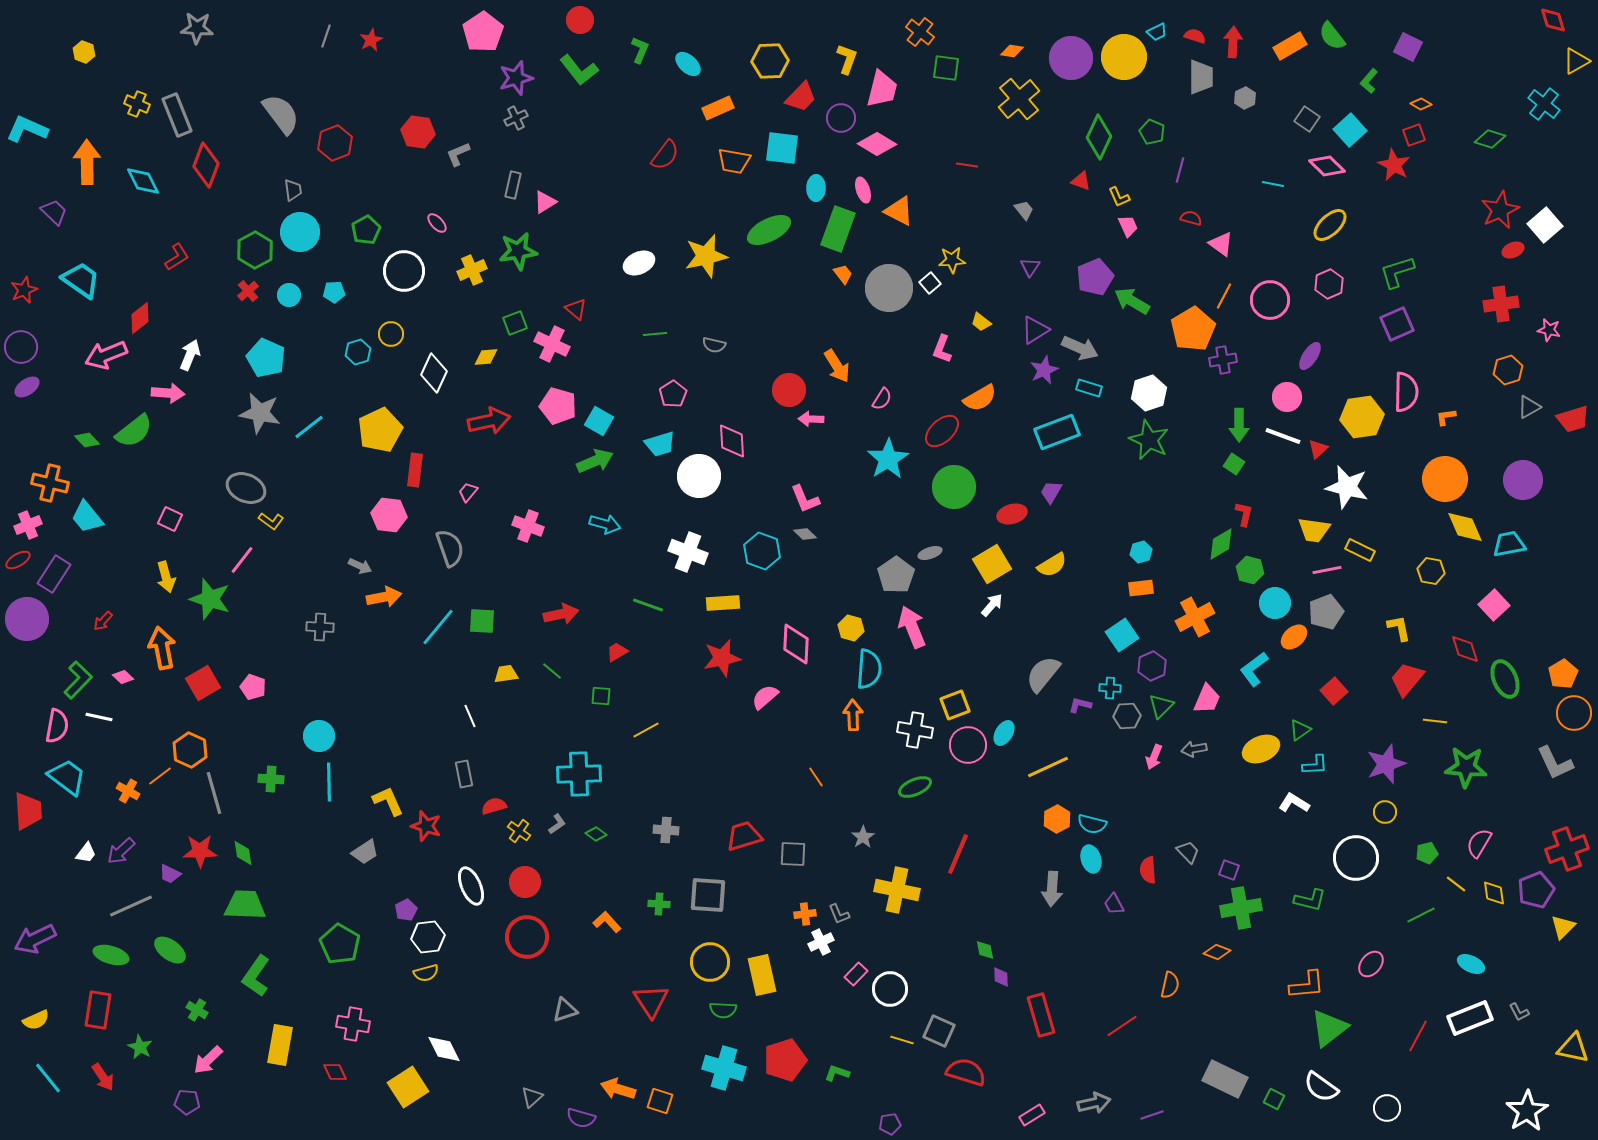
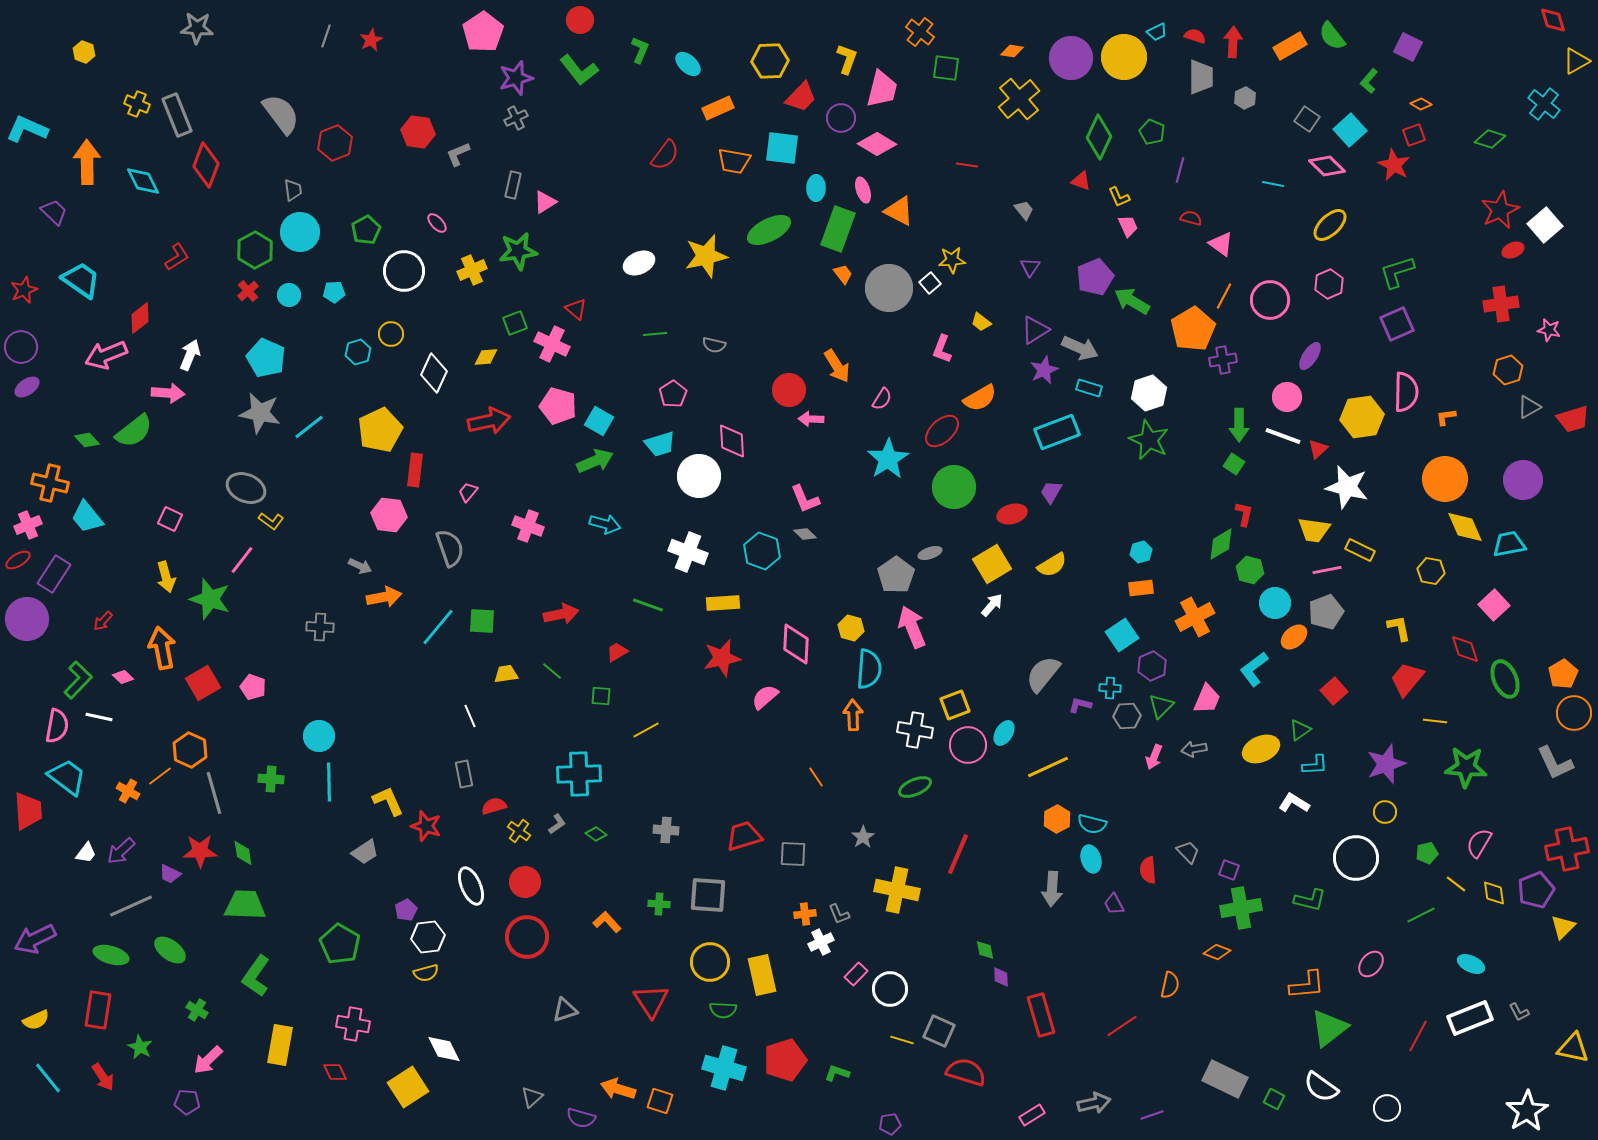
red cross at (1567, 849): rotated 9 degrees clockwise
